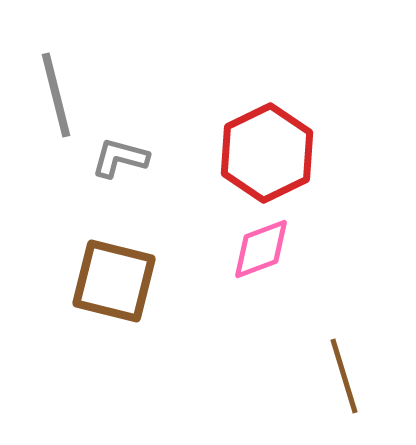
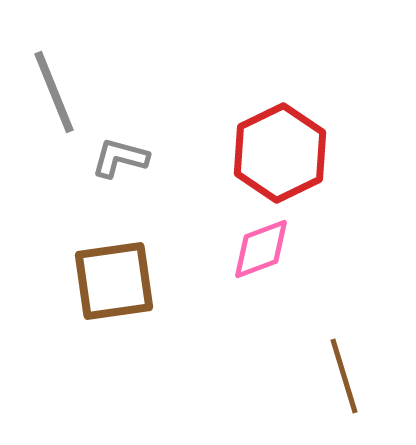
gray line: moved 2 px left, 3 px up; rotated 8 degrees counterclockwise
red hexagon: moved 13 px right
brown square: rotated 22 degrees counterclockwise
